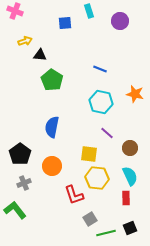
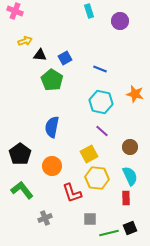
blue square: moved 35 px down; rotated 24 degrees counterclockwise
purple line: moved 5 px left, 2 px up
brown circle: moved 1 px up
yellow square: rotated 36 degrees counterclockwise
gray cross: moved 21 px right, 35 px down
red L-shape: moved 2 px left, 2 px up
green L-shape: moved 7 px right, 20 px up
gray square: rotated 32 degrees clockwise
green line: moved 3 px right
